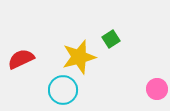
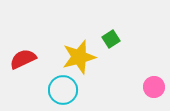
red semicircle: moved 2 px right
pink circle: moved 3 px left, 2 px up
